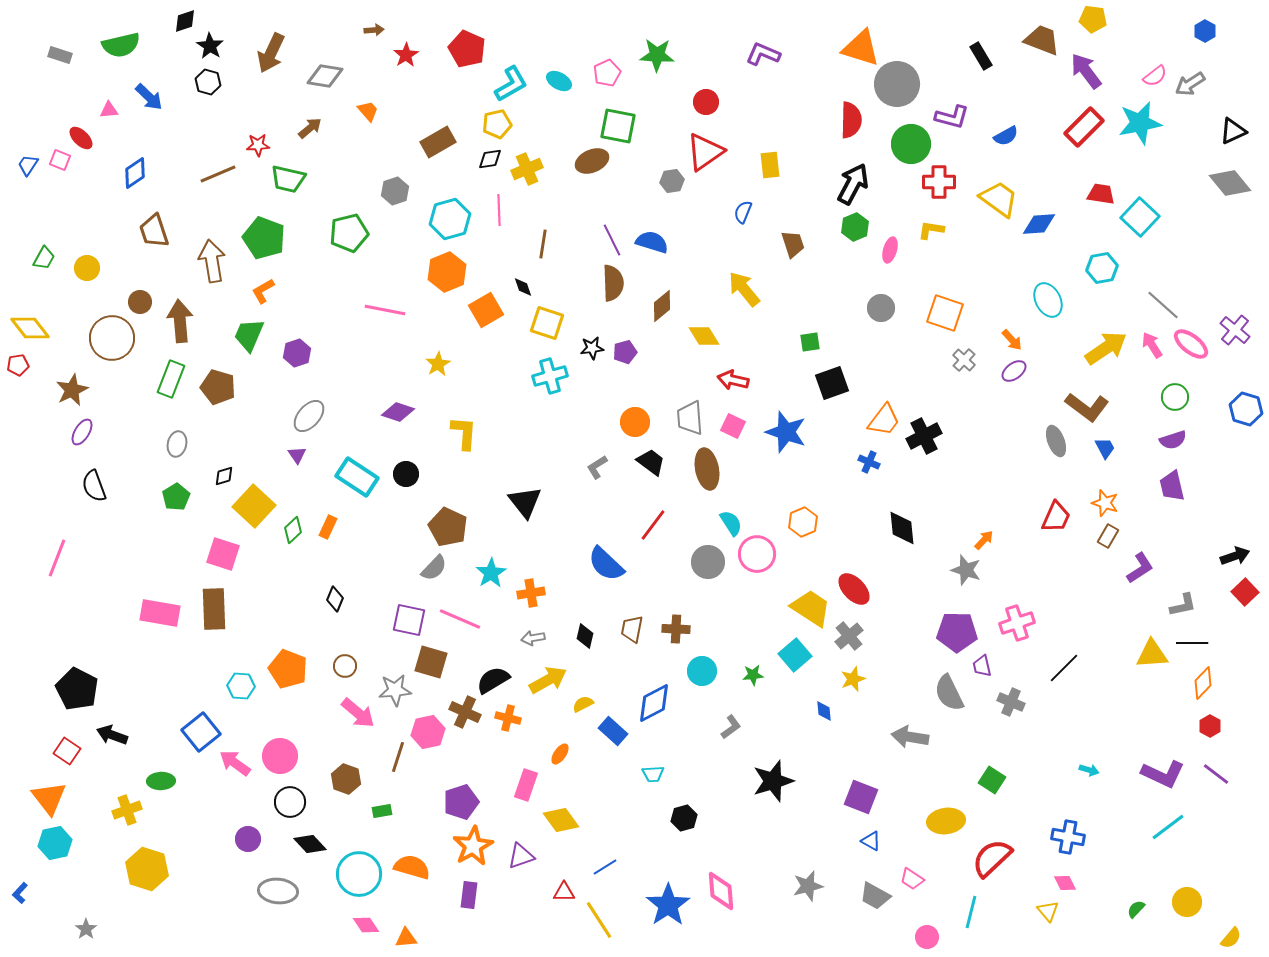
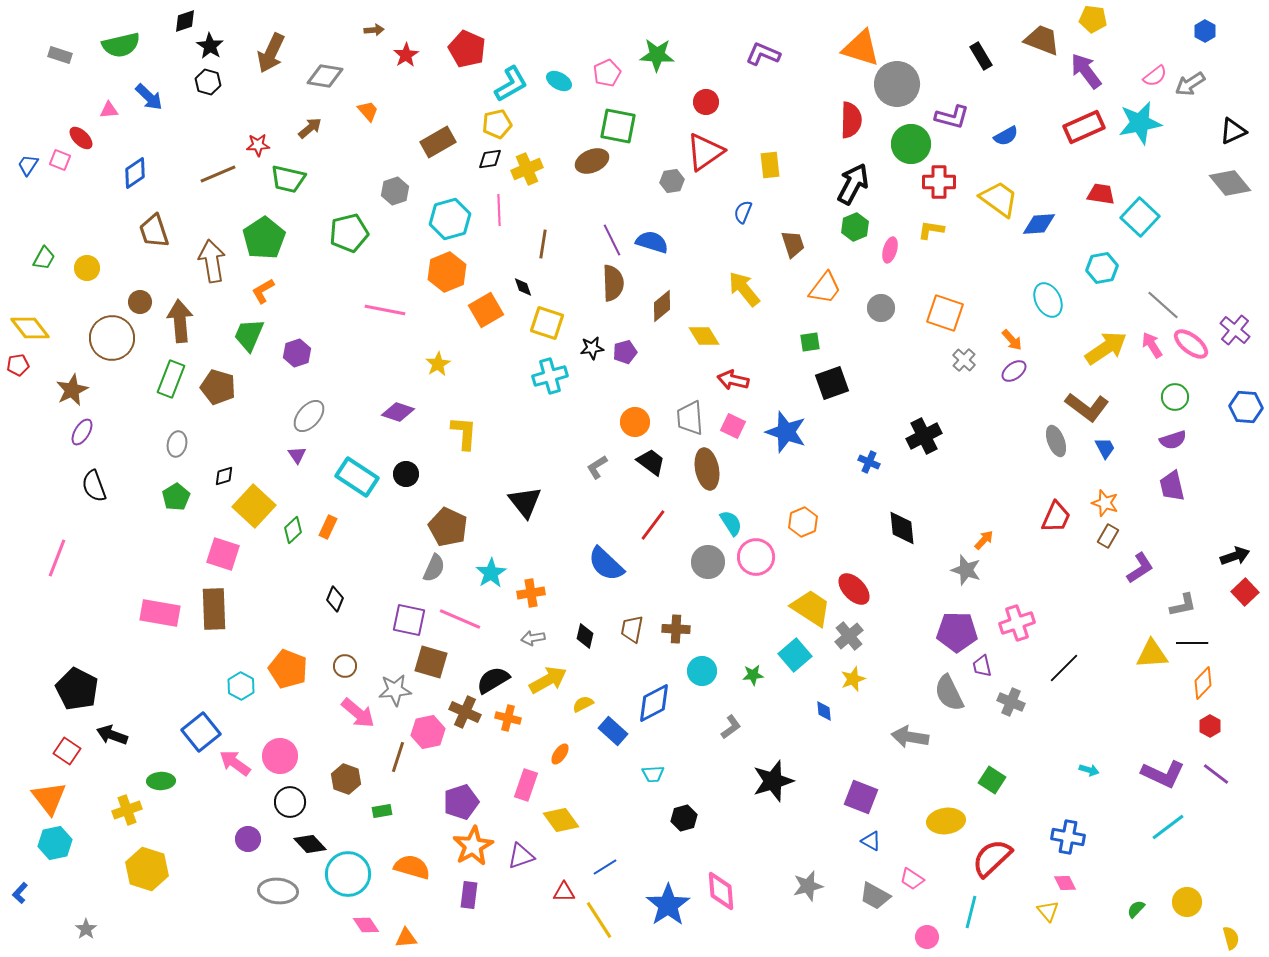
red rectangle at (1084, 127): rotated 21 degrees clockwise
green pentagon at (264, 238): rotated 18 degrees clockwise
blue hexagon at (1246, 409): moved 2 px up; rotated 12 degrees counterclockwise
orange trapezoid at (884, 420): moved 59 px left, 132 px up
pink circle at (757, 554): moved 1 px left, 3 px down
gray semicircle at (434, 568): rotated 20 degrees counterclockwise
cyan hexagon at (241, 686): rotated 24 degrees clockwise
cyan circle at (359, 874): moved 11 px left
yellow semicircle at (1231, 938): rotated 55 degrees counterclockwise
